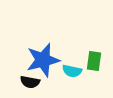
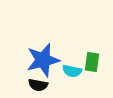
green rectangle: moved 2 px left, 1 px down
black semicircle: moved 8 px right, 3 px down
